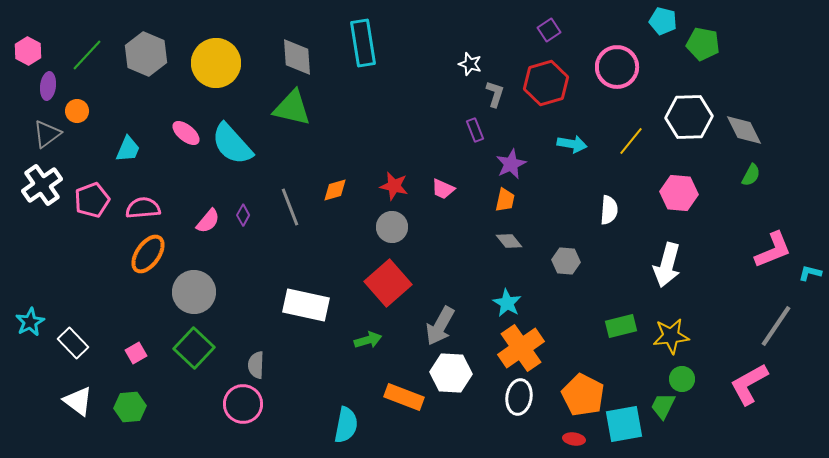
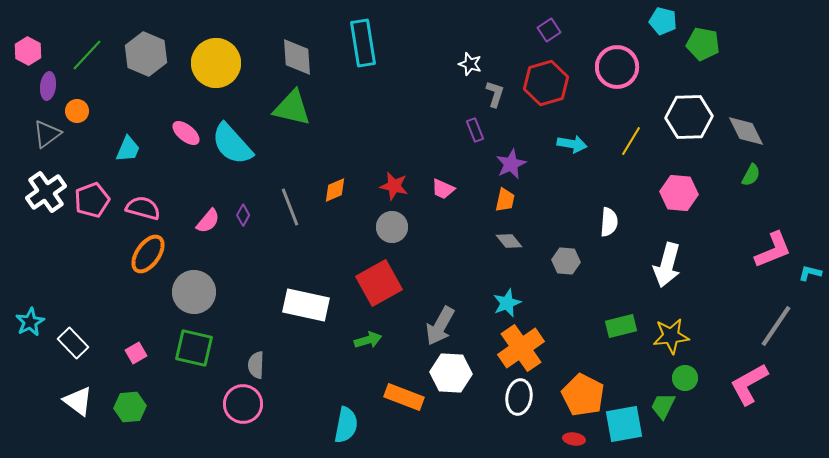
gray diamond at (744, 130): moved 2 px right, 1 px down
yellow line at (631, 141): rotated 8 degrees counterclockwise
white cross at (42, 185): moved 4 px right, 7 px down
orange diamond at (335, 190): rotated 8 degrees counterclockwise
pink semicircle at (143, 208): rotated 20 degrees clockwise
white semicircle at (609, 210): moved 12 px down
red square at (388, 283): moved 9 px left; rotated 12 degrees clockwise
cyan star at (507, 303): rotated 20 degrees clockwise
green square at (194, 348): rotated 30 degrees counterclockwise
green circle at (682, 379): moved 3 px right, 1 px up
